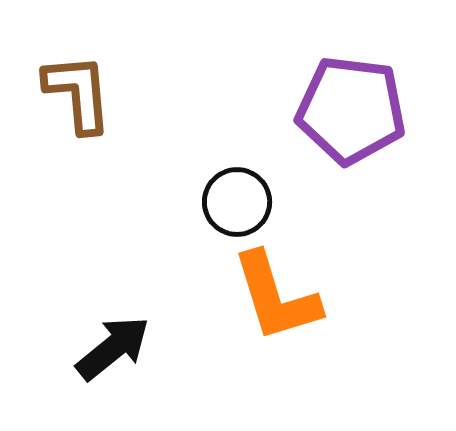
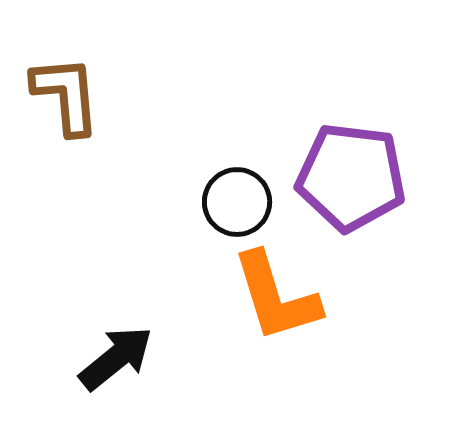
brown L-shape: moved 12 px left, 2 px down
purple pentagon: moved 67 px down
black arrow: moved 3 px right, 10 px down
